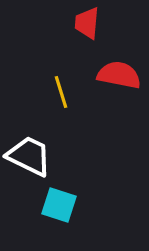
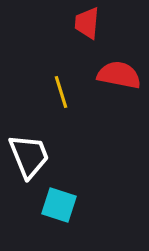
white trapezoid: rotated 42 degrees clockwise
